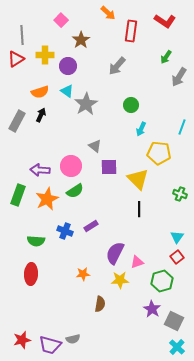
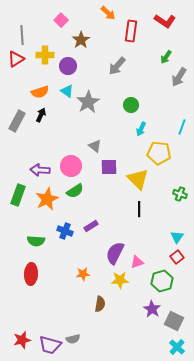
gray star at (86, 104): moved 2 px right, 2 px up
